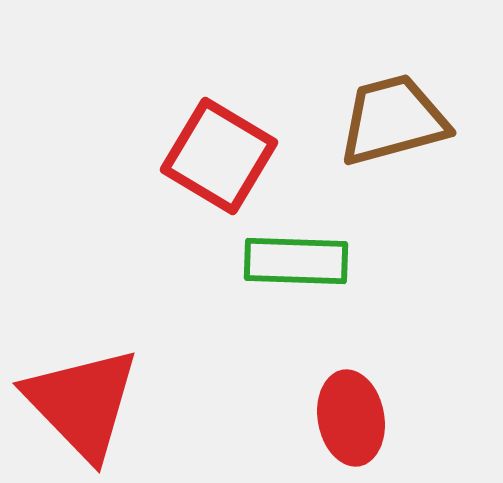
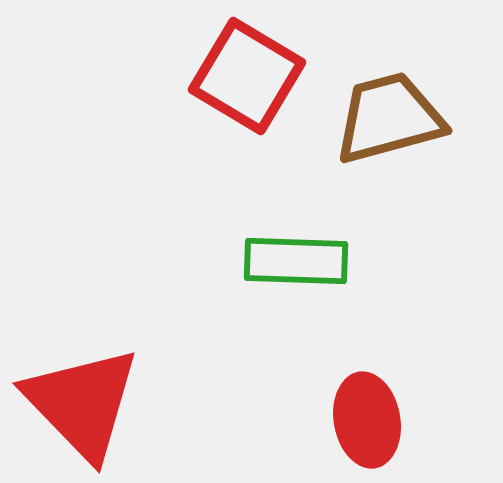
brown trapezoid: moved 4 px left, 2 px up
red square: moved 28 px right, 80 px up
red ellipse: moved 16 px right, 2 px down
